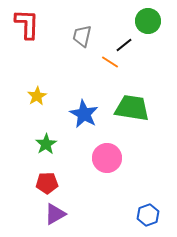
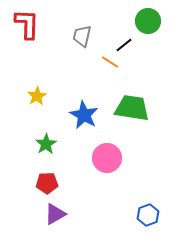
blue star: moved 1 px down
